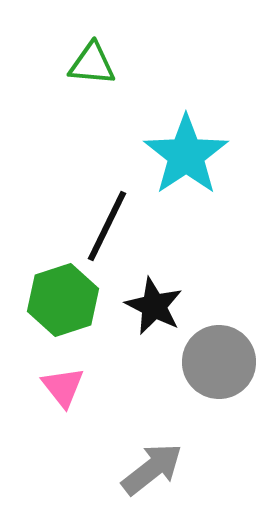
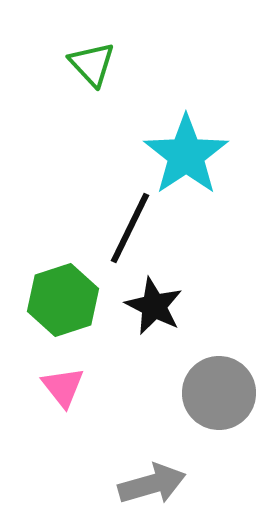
green triangle: rotated 42 degrees clockwise
black line: moved 23 px right, 2 px down
gray circle: moved 31 px down
gray arrow: moved 15 px down; rotated 22 degrees clockwise
